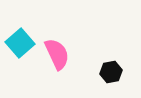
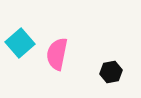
pink semicircle: rotated 144 degrees counterclockwise
